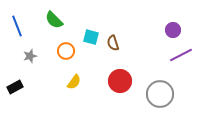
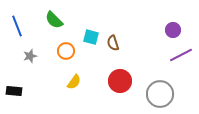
black rectangle: moved 1 px left, 4 px down; rotated 35 degrees clockwise
